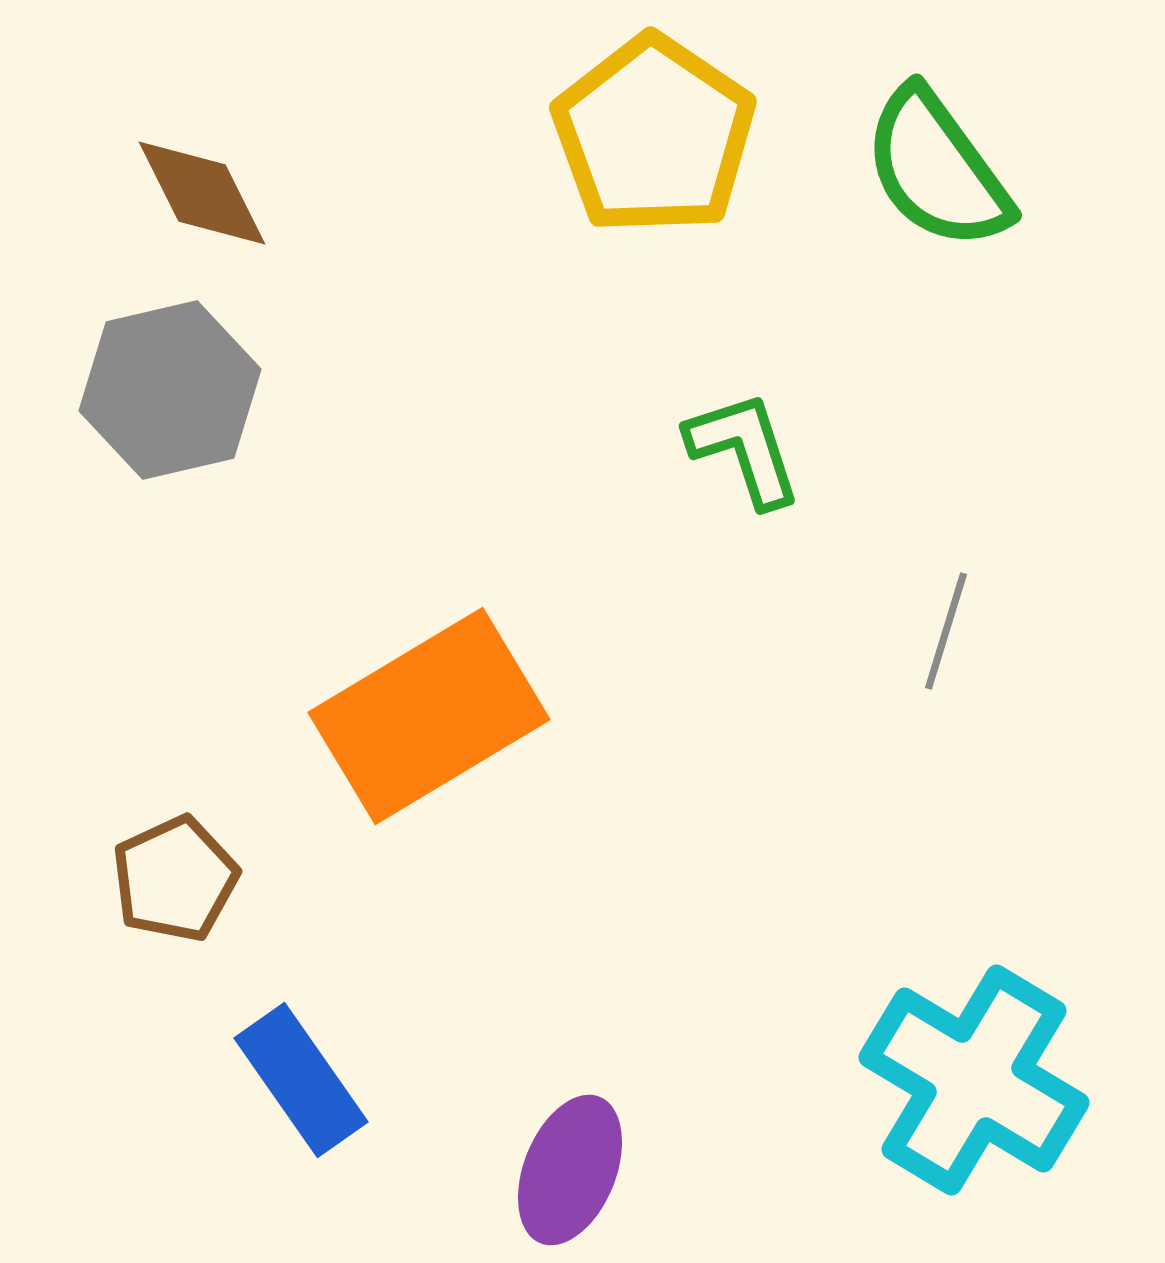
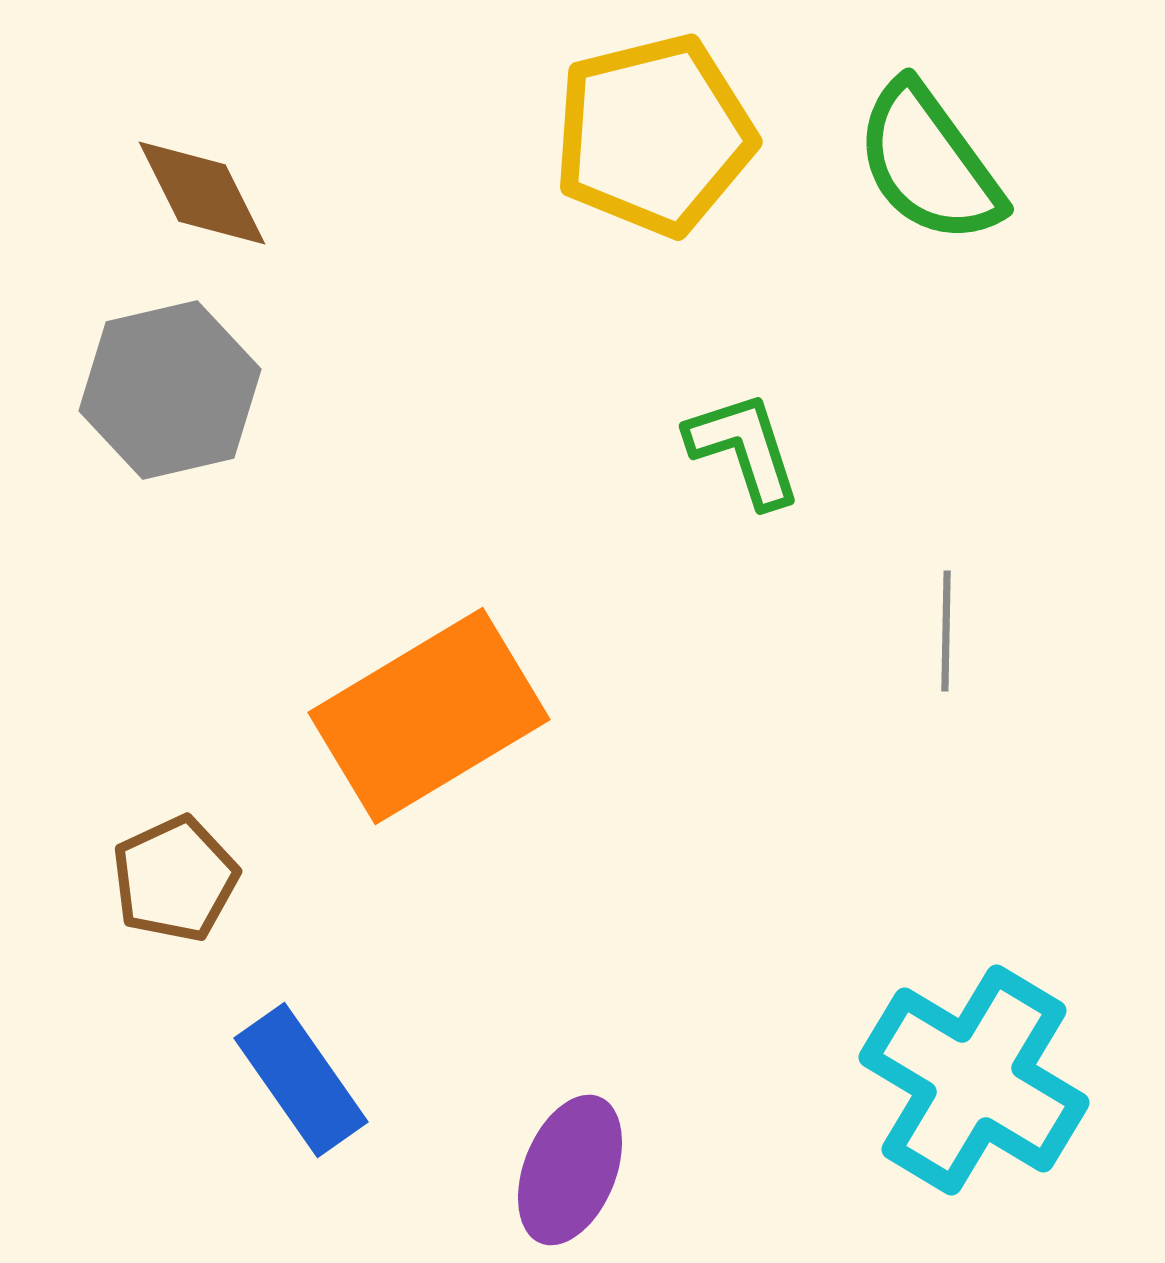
yellow pentagon: rotated 24 degrees clockwise
green semicircle: moved 8 px left, 6 px up
gray line: rotated 16 degrees counterclockwise
